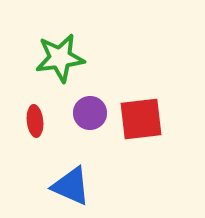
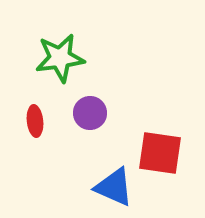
red square: moved 19 px right, 34 px down; rotated 15 degrees clockwise
blue triangle: moved 43 px right, 1 px down
